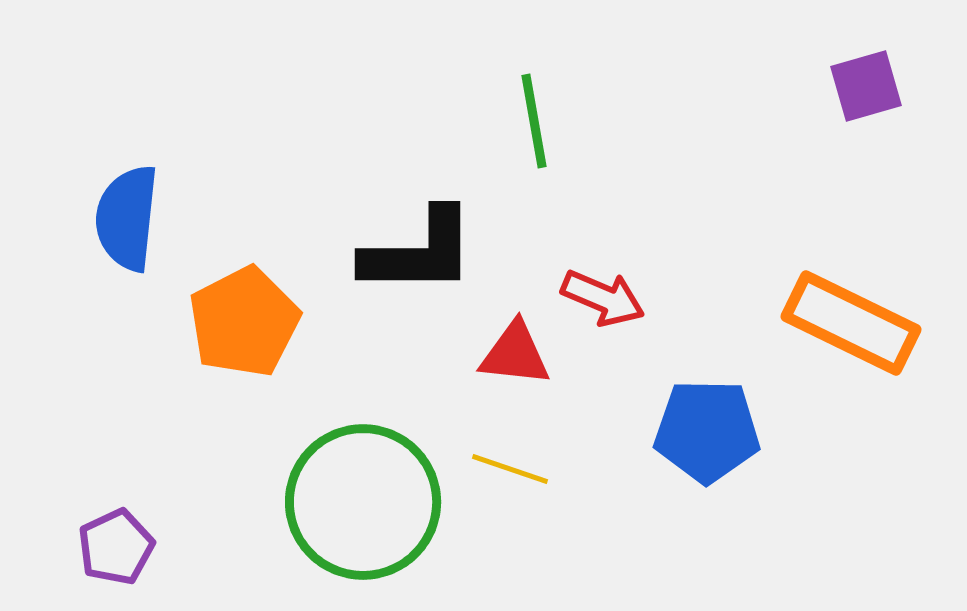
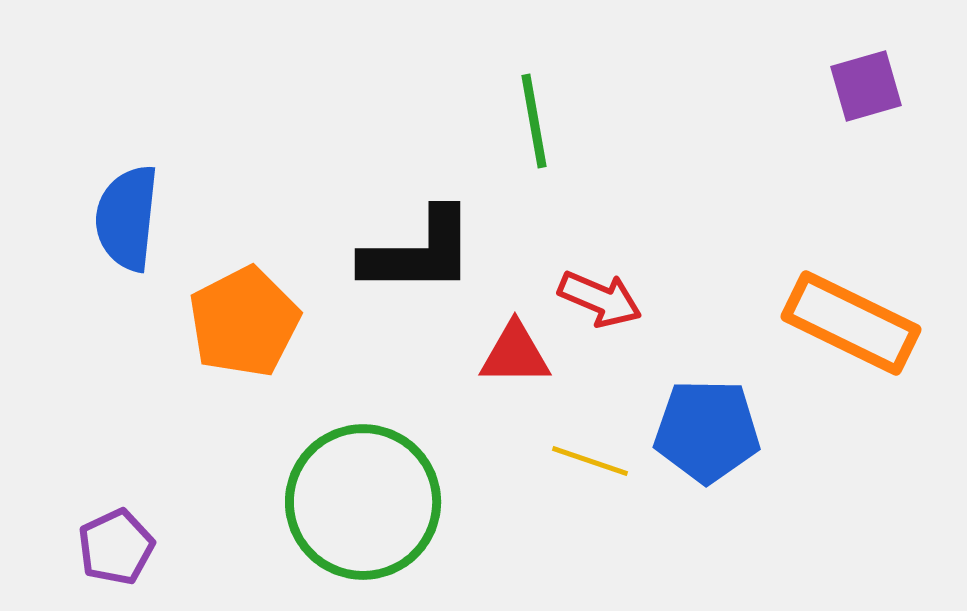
red arrow: moved 3 px left, 1 px down
red triangle: rotated 6 degrees counterclockwise
yellow line: moved 80 px right, 8 px up
